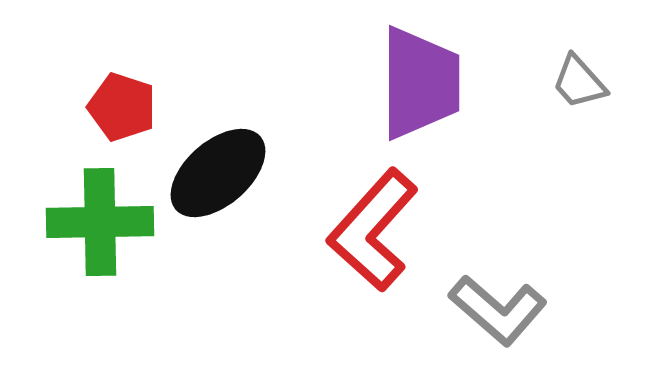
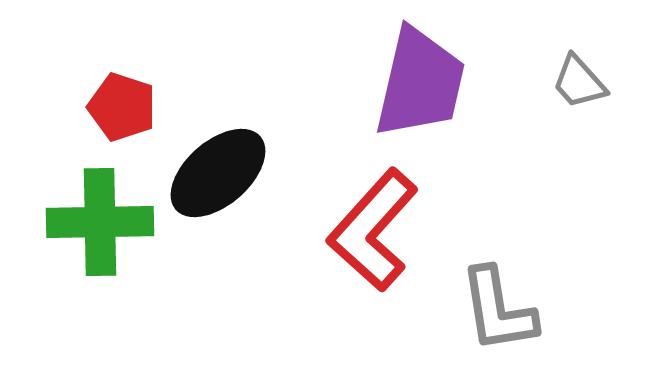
purple trapezoid: rotated 13 degrees clockwise
gray L-shape: rotated 40 degrees clockwise
